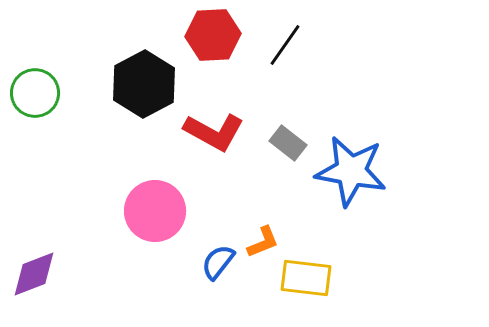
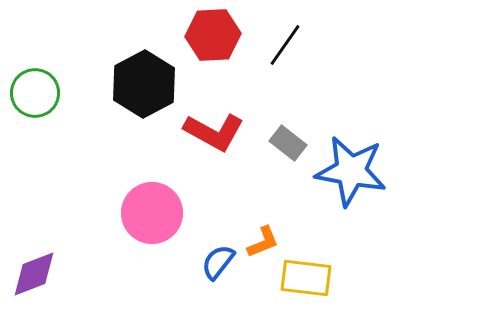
pink circle: moved 3 px left, 2 px down
